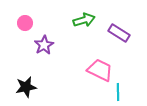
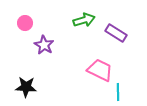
purple rectangle: moved 3 px left
purple star: rotated 12 degrees counterclockwise
black star: rotated 15 degrees clockwise
